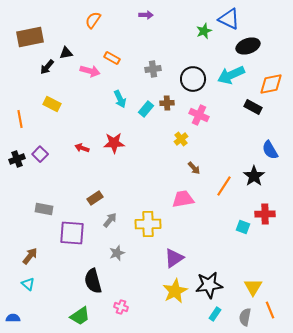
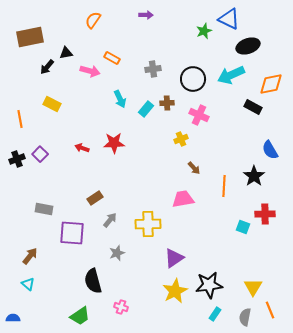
yellow cross at (181, 139): rotated 16 degrees clockwise
orange line at (224, 186): rotated 30 degrees counterclockwise
